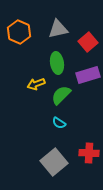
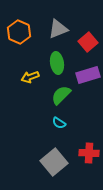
gray triangle: rotated 10 degrees counterclockwise
yellow arrow: moved 6 px left, 7 px up
